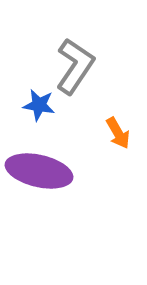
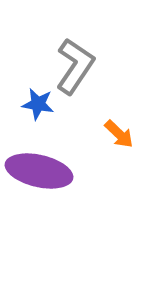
blue star: moved 1 px left, 1 px up
orange arrow: moved 1 px right, 1 px down; rotated 16 degrees counterclockwise
